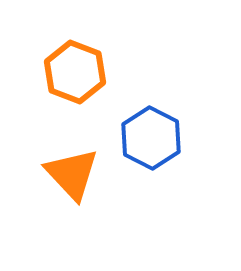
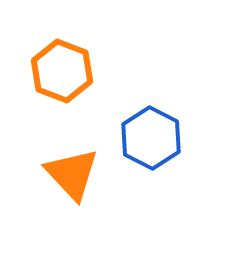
orange hexagon: moved 13 px left, 1 px up
